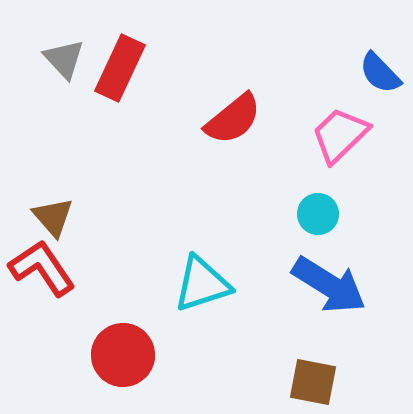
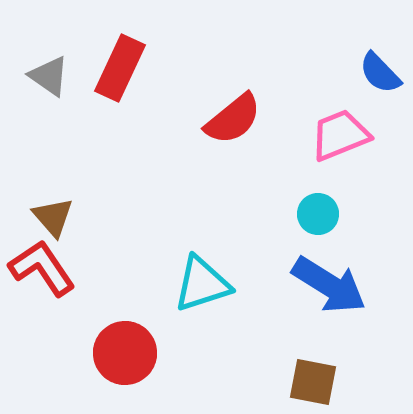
gray triangle: moved 15 px left, 17 px down; rotated 12 degrees counterclockwise
pink trapezoid: rotated 22 degrees clockwise
red circle: moved 2 px right, 2 px up
